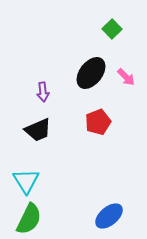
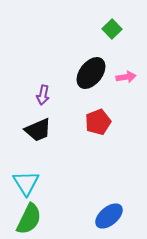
pink arrow: rotated 54 degrees counterclockwise
purple arrow: moved 3 px down; rotated 18 degrees clockwise
cyan triangle: moved 2 px down
